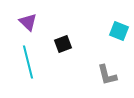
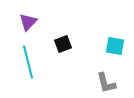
purple triangle: rotated 30 degrees clockwise
cyan square: moved 4 px left, 15 px down; rotated 12 degrees counterclockwise
gray L-shape: moved 1 px left, 8 px down
